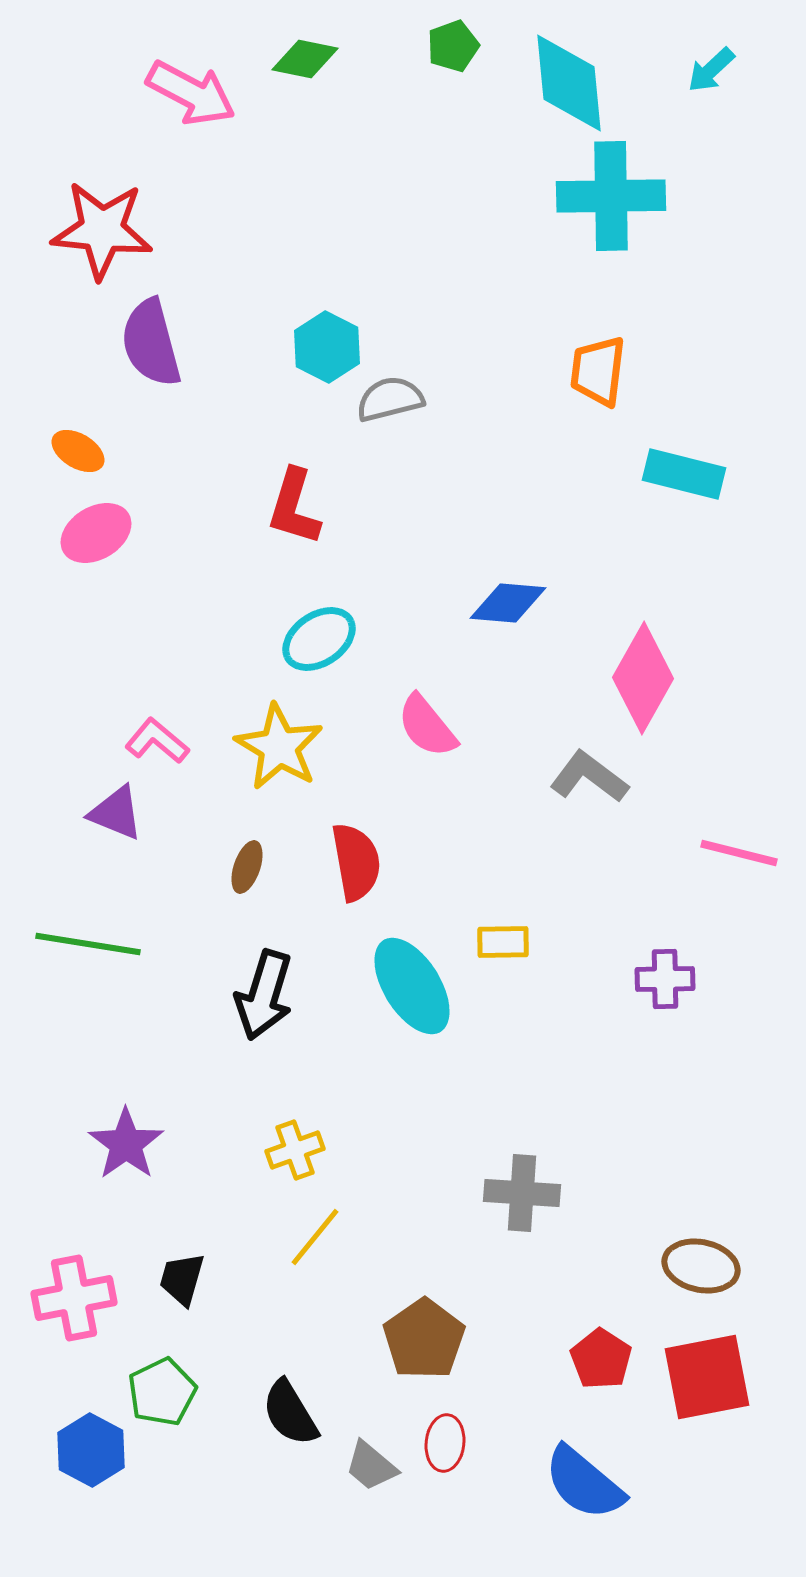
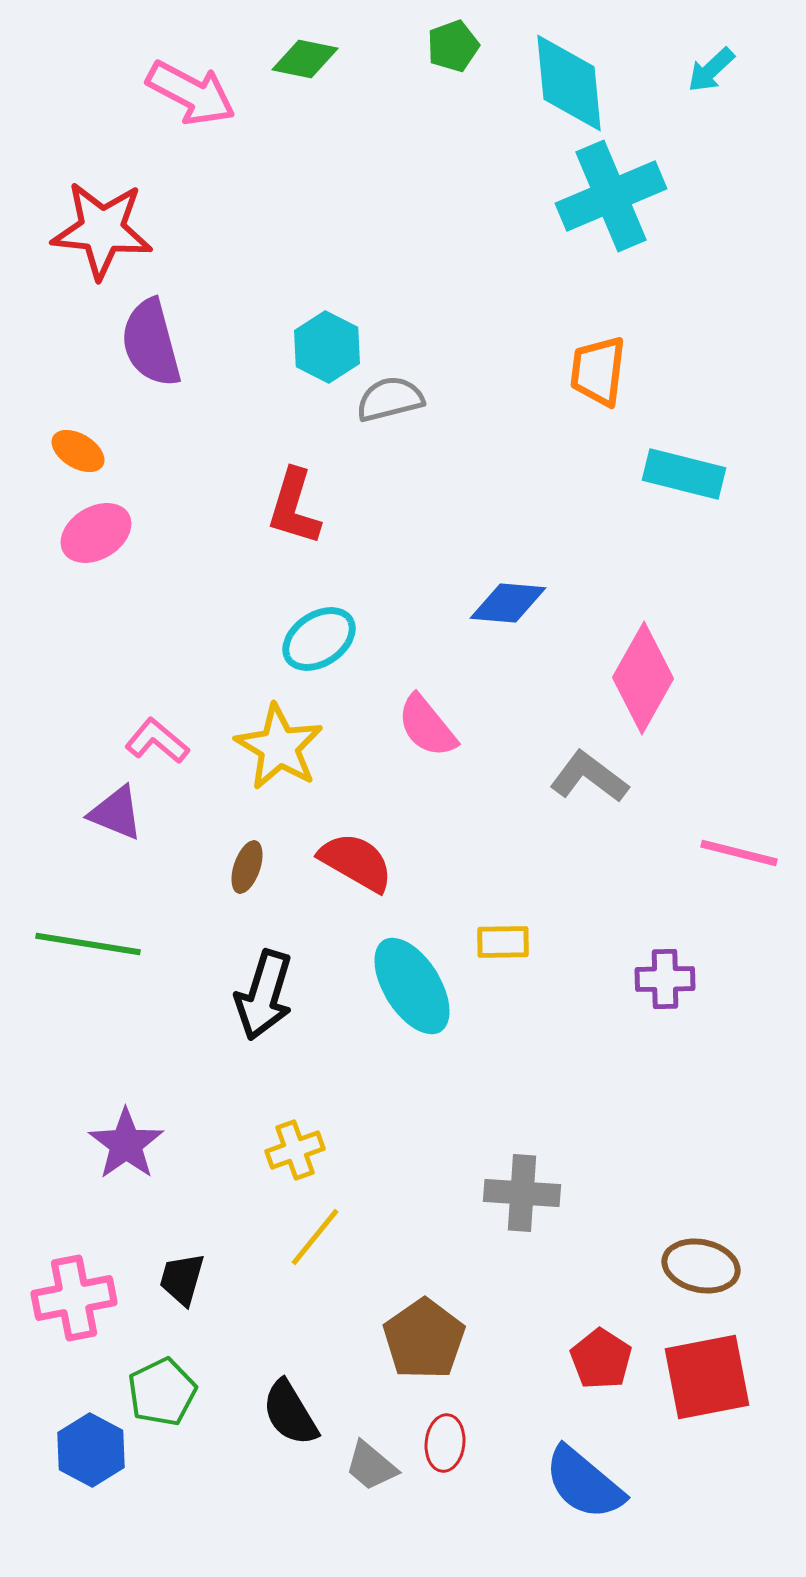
cyan cross at (611, 196): rotated 22 degrees counterclockwise
red semicircle at (356, 862): rotated 50 degrees counterclockwise
